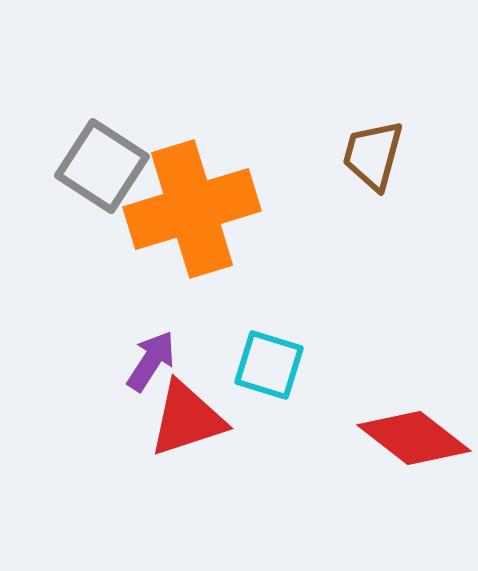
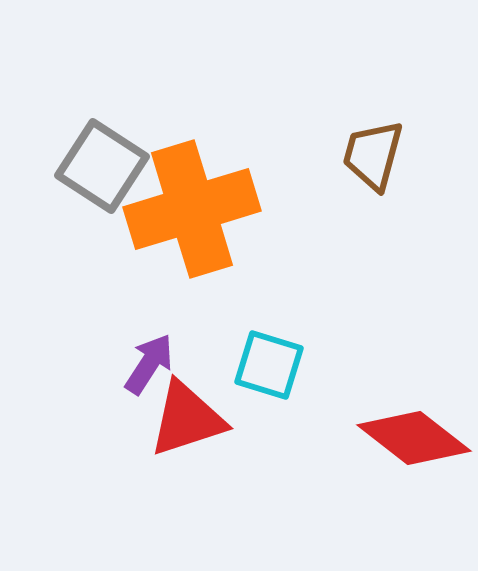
purple arrow: moved 2 px left, 3 px down
